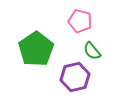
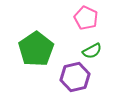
pink pentagon: moved 6 px right, 3 px up; rotated 10 degrees clockwise
green semicircle: rotated 78 degrees counterclockwise
